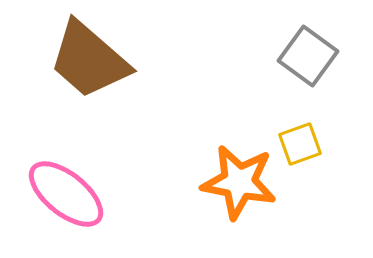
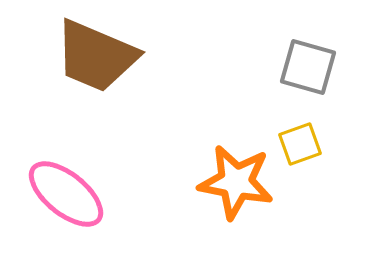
gray square: moved 11 px down; rotated 20 degrees counterclockwise
brown trapezoid: moved 7 px right, 4 px up; rotated 18 degrees counterclockwise
orange star: moved 3 px left
